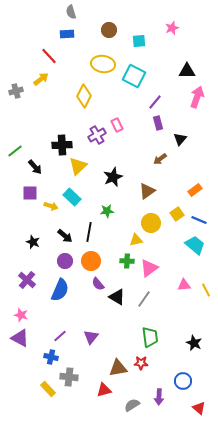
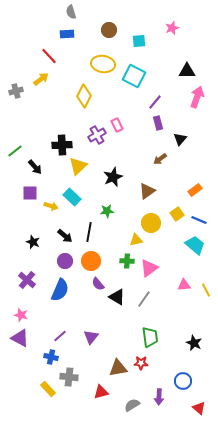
red triangle at (104, 390): moved 3 px left, 2 px down
